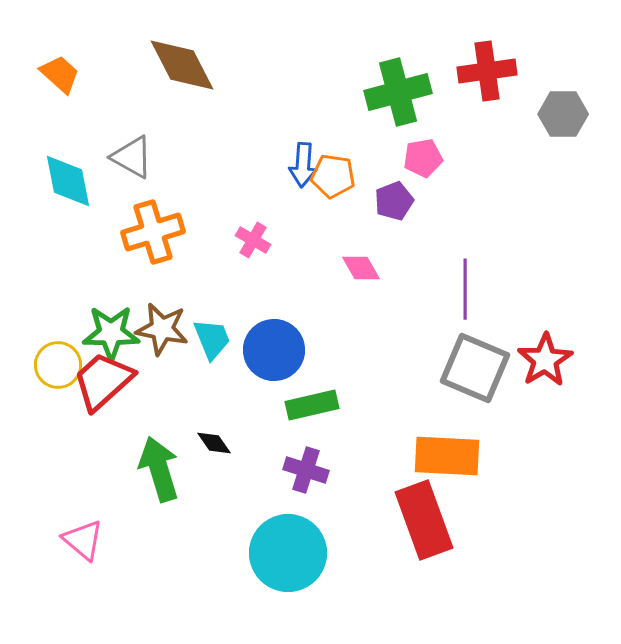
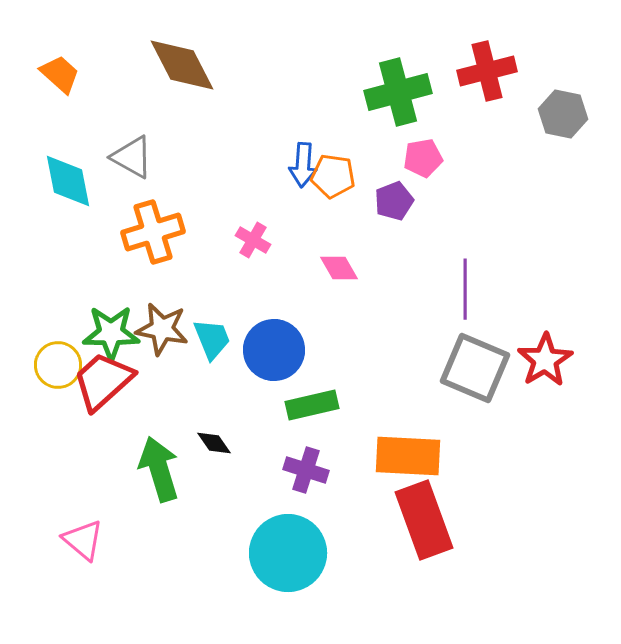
red cross: rotated 6 degrees counterclockwise
gray hexagon: rotated 12 degrees clockwise
pink diamond: moved 22 px left
orange rectangle: moved 39 px left
